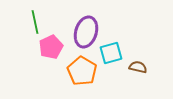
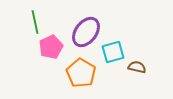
purple ellipse: rotated 20 degrees clockwise
cyan square: moved 2 px right, 1 px up
brown semicircle: moved 1 px left
orange pentagon: moved 1 px left, 2 px down
